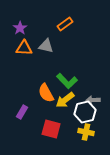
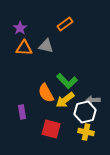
purple rectangle: rotated 40 degrees counterclockwise
